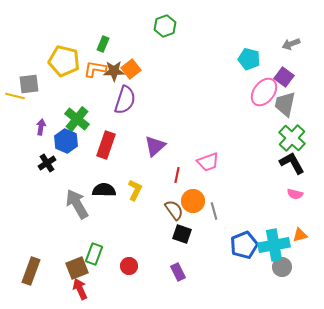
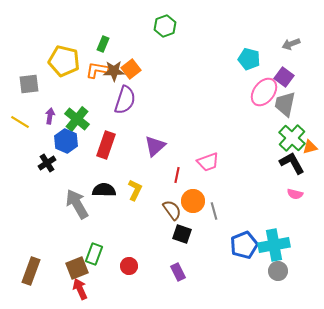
orange L-shape at (95, 69): moved 2 px right, 1 px down
yellow line at (15, 96): moved 5 px right, 26 px down; rotated 18 degrees clockwise
purple arrow at (41, 127): moved 9 px right, 11 px up
brown semicircle at (174, 210): moved 2 px left
orange triangle at (300, 235): moved 10 px right, 88 px up
gray circle at (282, 267): moved 4 px left, 4 px down
